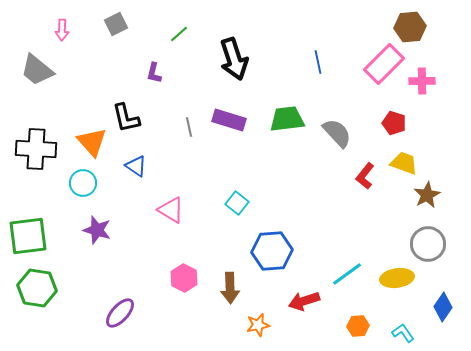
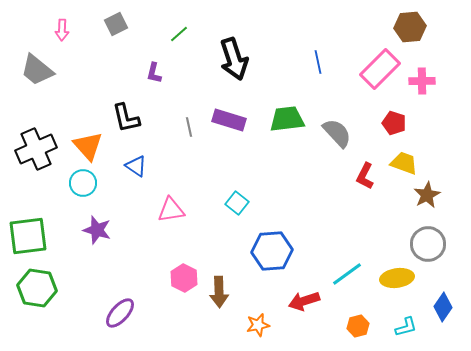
pink rectangle: moved 4 px left, 5 px down
orange triangle: moved 4 px left, 4 px down
black cross: rotated 27 degrees counterclockwise
red L-shape: rotated 12 degrees counterclockwise
pink triangle: rotated 40 degrees counterclockwise
brown arrow: moved 11 px left, 4 px down
orange hexagon: rotated 10 degrees counterclockwise
cyan L-shape: moved 3 px right, 6 px up; rotated 110 degrees clockwise
